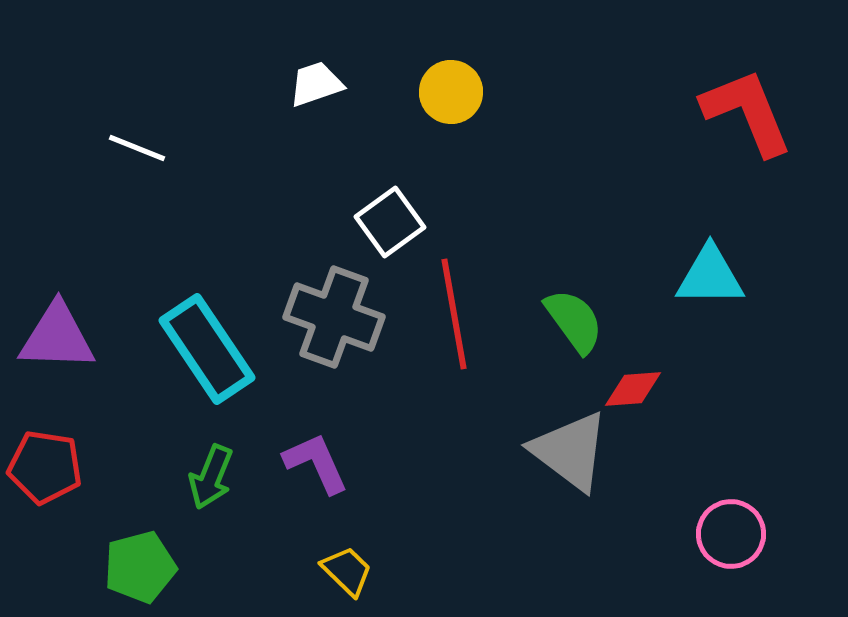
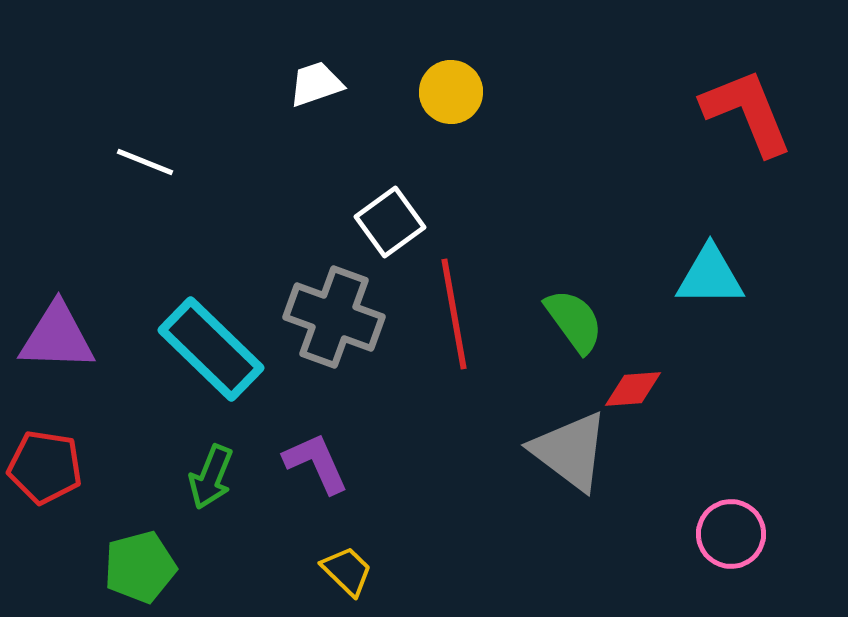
white line: moved 8 px right, 14 px down
cyan rectangle: moved 4 px right; rotated 12 degrees counterclockwise
